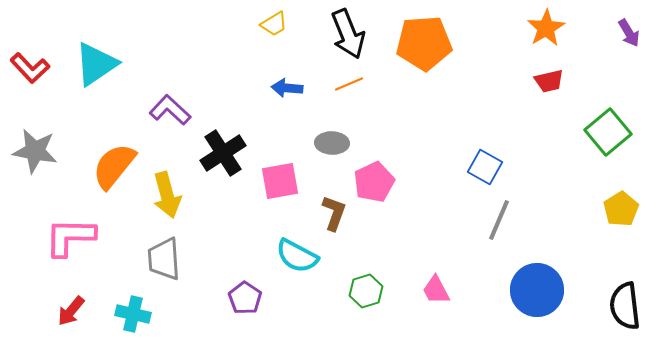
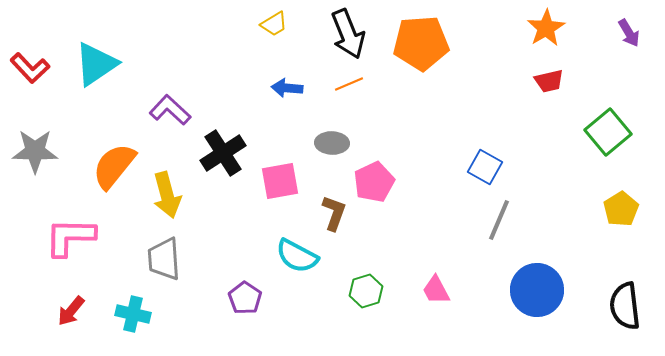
orange pentagon: moved 3 px left
gray star: rotated 9 degrees counterclockwise
